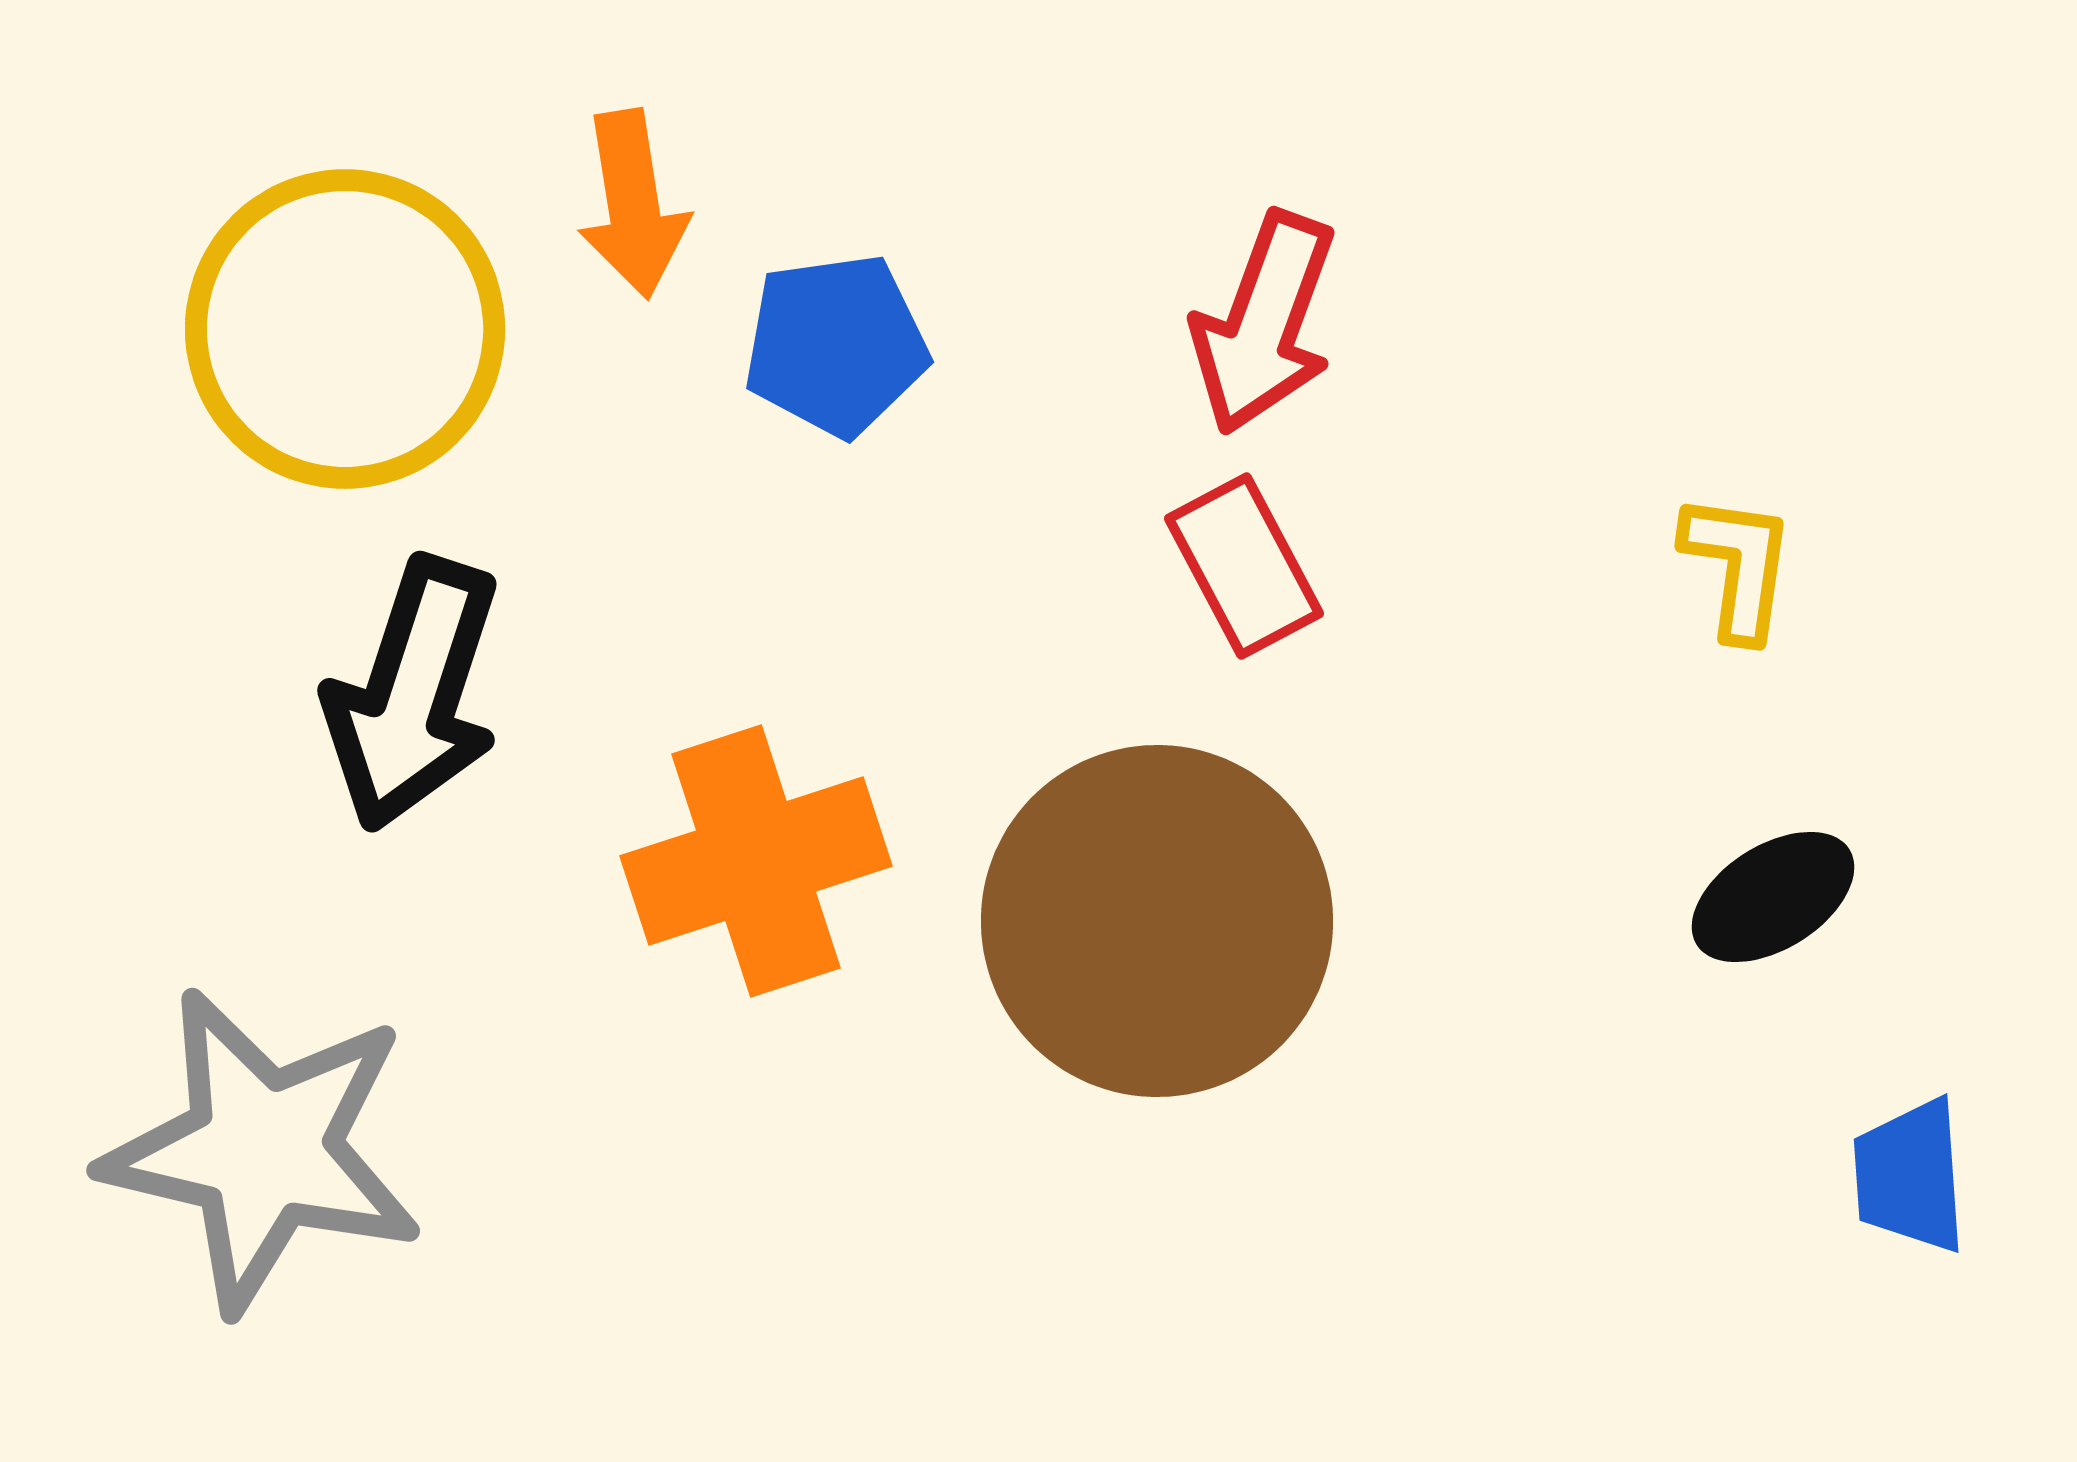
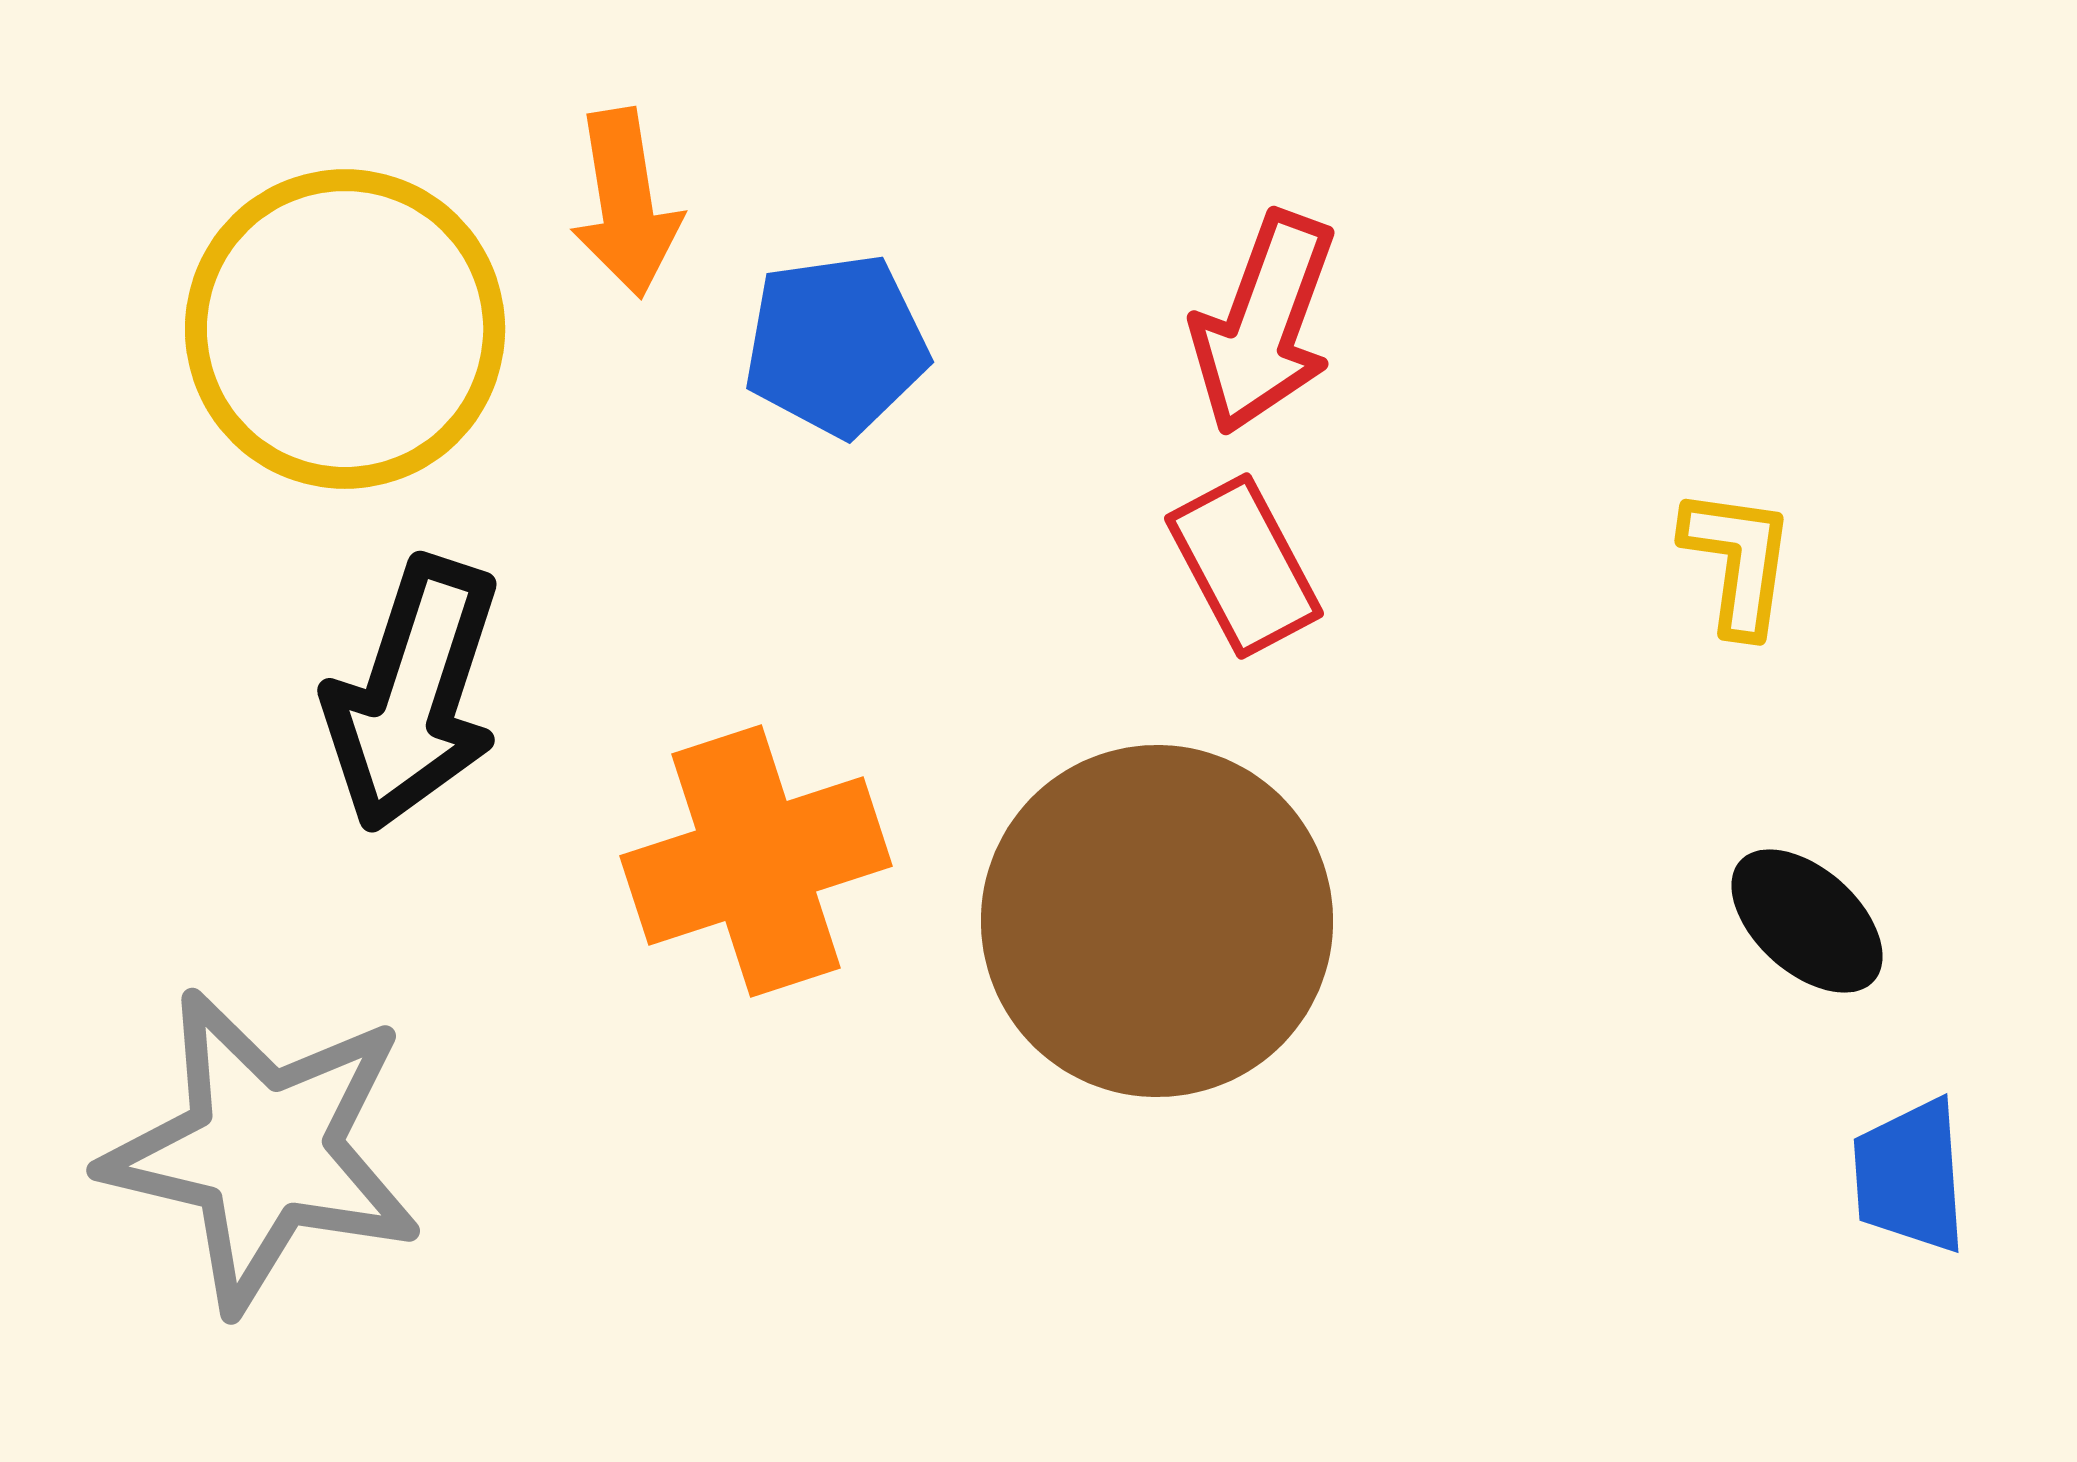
orange arrow: moved 7 px left, 1 px up
yellow L-shape: moved 5 px up
black ellipse: moved 34 px right, 24 px down; rotated 74 degrees clockwise
